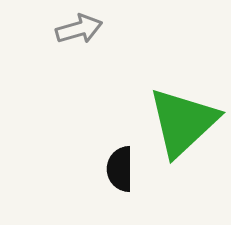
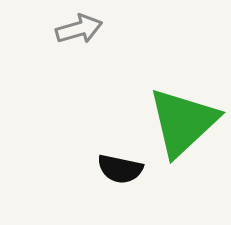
black semicircle: rotated 78 degrees counterclockwise
